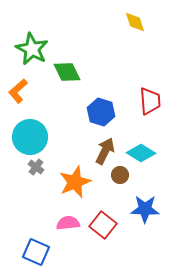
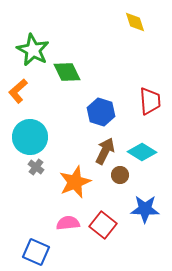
green star: moved 1 px right, 1 px down
cyan diamond: moved 1 px right, 1 px up
